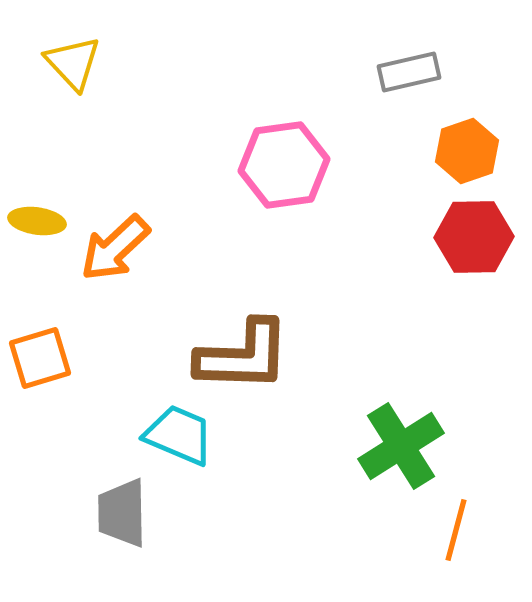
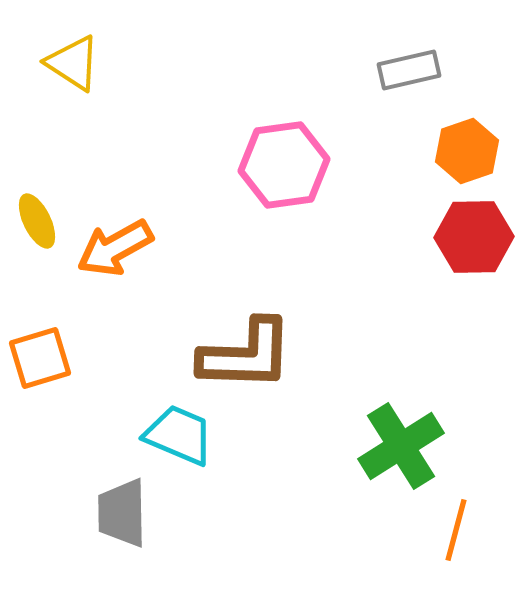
yellow triangle: rotated 14 degrees counterclockwise
gray rectangle: moved 2 px up
yellow ellipse: rotated 56 degrees clockwise
orange arrow: rotated 14 degrees clockwise
brown L-shape: moved 3 px right, 1 px up
